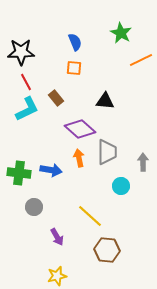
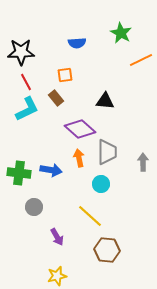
blue semicircle: moved 2 px right, 1 px down; rotated 108 degrees clockwise
orange square: moved 9 px left, 7 px down; rotated 14 degrees counterclockwise
cyan circle: moved 20 px left, 2 px up
